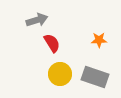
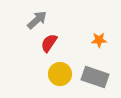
gray arrow: rotated 25 degrees counterclockwise
red semicircle: moved 3 px left; rotated 114 degrees counterclockwise
